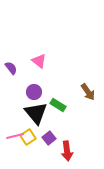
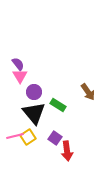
pink triangle: moved 19 px left, 15 px down; rotated 21 degrees clockwise
purple semicircle: moved 7 px right, 4 px up
black triangle: moved 2 px left
purple square: moved 6 px right; rotated 16 degrees counterclockwise
